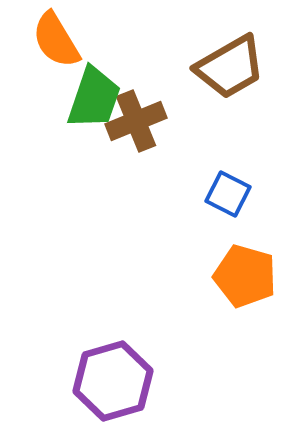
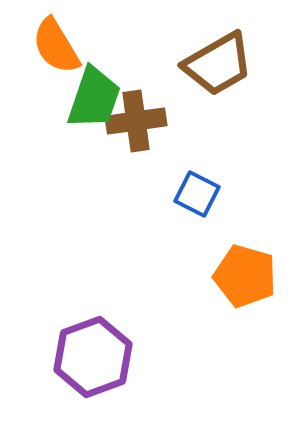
orange semicircle: moved 6 px down
brown trapezoid: moved 12 px left, 3 px up
brown cross: rotated 14 degrees clockwise
blue square: moved 31 px left
purple hexagon: moved 20 px left, 24 px up; rotated 4 degrees counterclockwise
